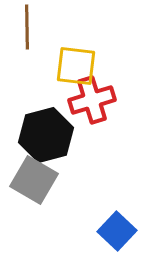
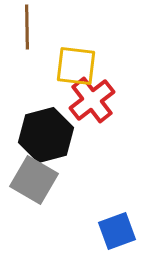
red cross: rotated 21 degrees counterclockwise
blue square: rotated 27 degrees clockwise
